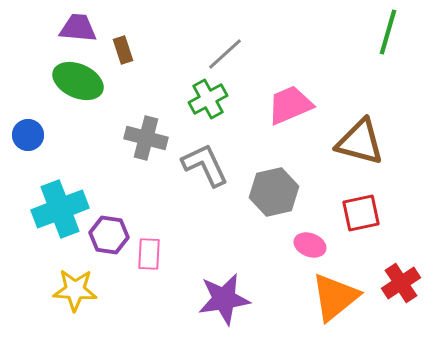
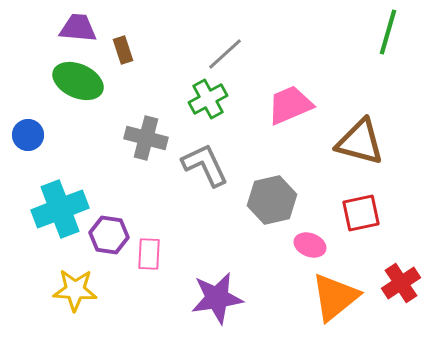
gray hexagon: moved 2 px left, 8 px down
purple star: moved 7 px left, 1 px up
